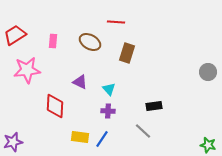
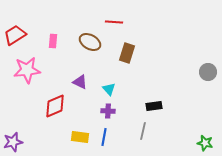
red line: moved 2 px left
red diamond: rotated 65 degrees clockwise
gray line: rotated 60 degrees clockwise
blue line: moved 2 px right, 2 px up; rotated 24 degrees counterclockwise
green star: moved 3 px left, 2 px up
